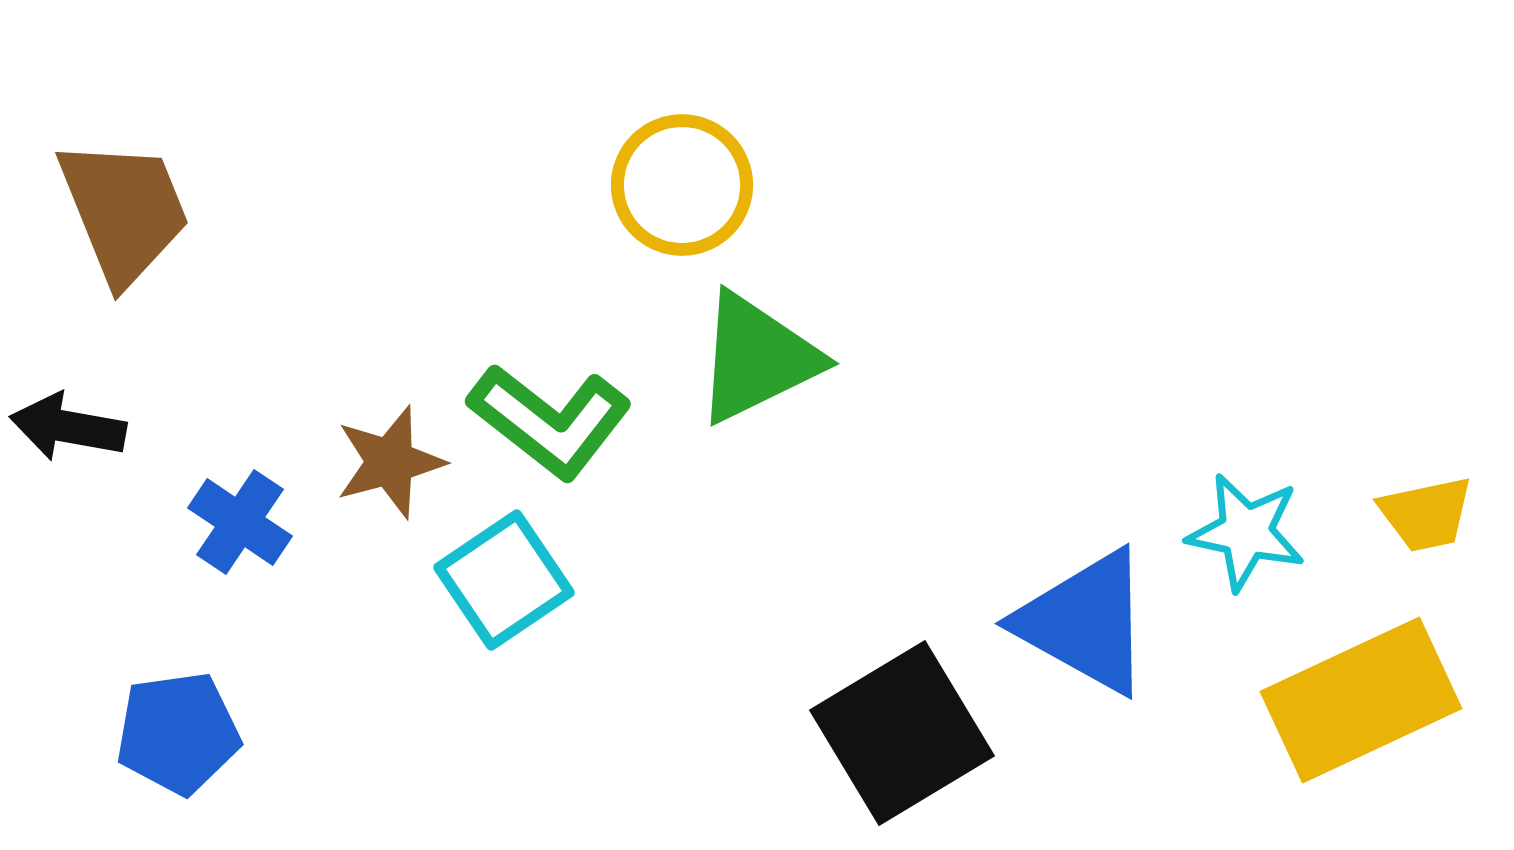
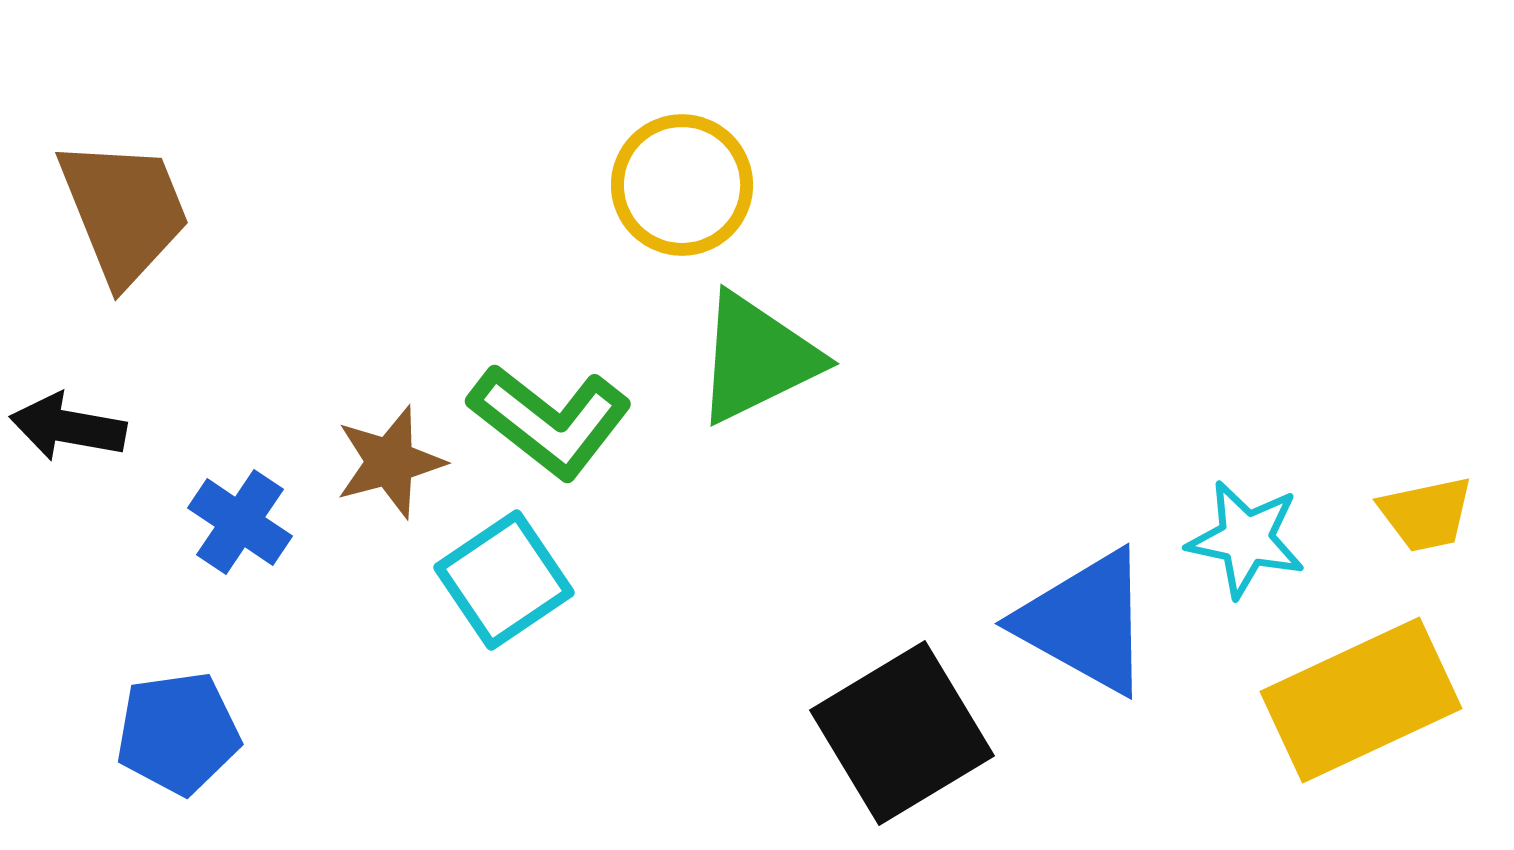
cyan star: moved 7 px down
